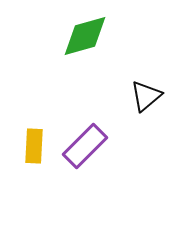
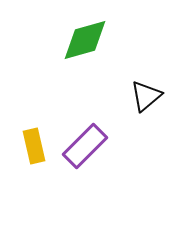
green diamond: moved 4 px down
yellow rectangle: rotated 16 degrees counterclockwise
